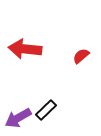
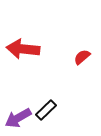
red arrow: moved 2 px left
red semicircle: moved 1 px right, 1 px down
